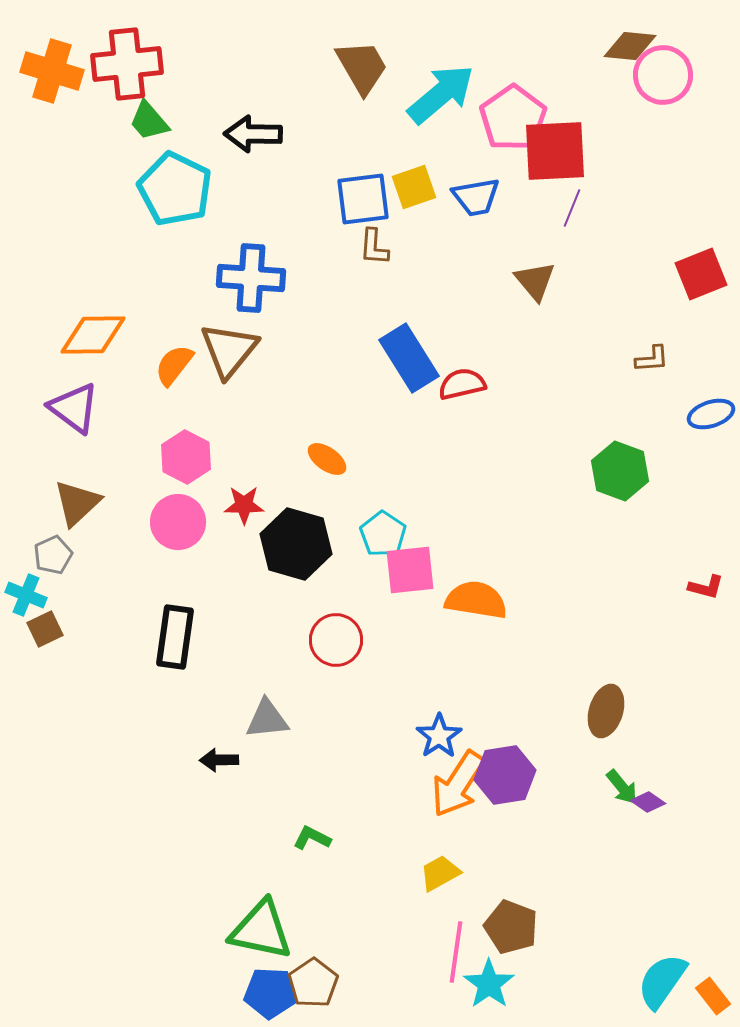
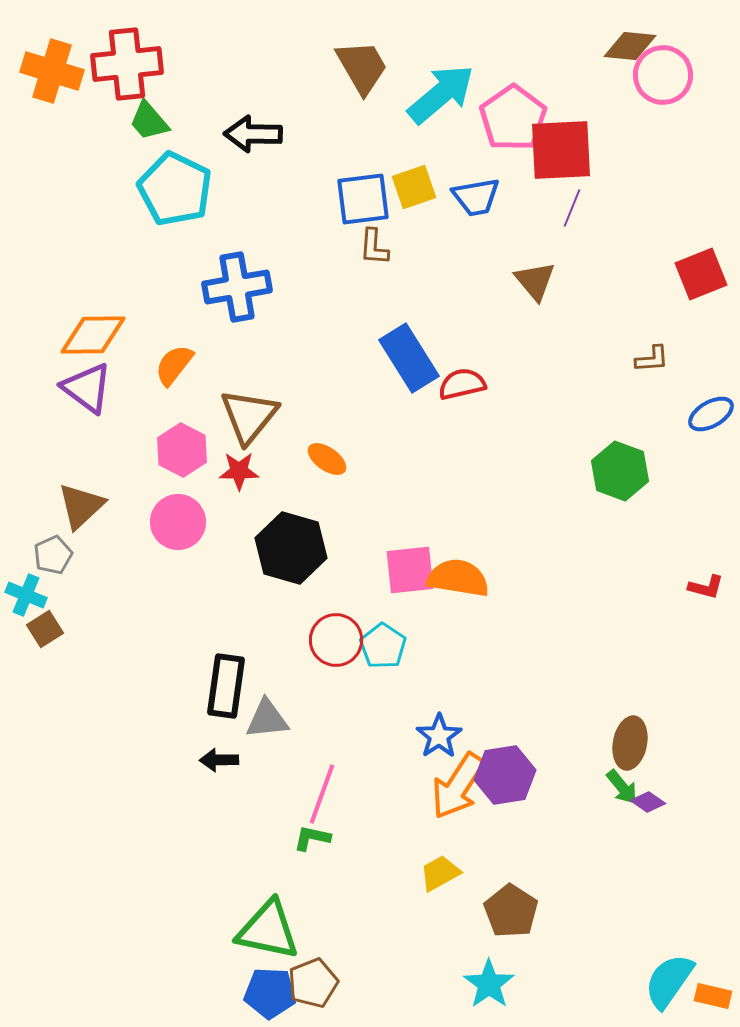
red square at (555, 151): moved 6 px right, 1 px up
blue cross at (251, 278): moved 14 px left, 9 px down; rotated 14 degrees counterclockwise
brown triangle at (229, 350): moved 20 px right, 66 px down
purple triangle at (74, 408): moved 13 px right, 20 px up
blue ellipse at (711, 414): rotated 12 degrees counterclockwise
pink hexagon at (186, 457): moved 4 px left, 7 px up
brown triangle at (77, 503): moved 4 px right, 3 px down
red star at (244, 505): moved 5 px left, 34 px up
cyan pentagon at (383, 534): moved 112 px down
black hexagon at (296, 544): moved 5 px left, 4 px down
orange semicircle at (476, 600): moved 18 px left, 22 px up
brown square at (45, 629): rotated 6 degrees counterclockwise
black rectangle at (175, 637): moved 51 px right, 49 px down
brown ellipse at (606, 711): moved 24 px right, 32 px down; rotated 6 degrees counterclockwise
orange arrow at (458, 784): moved 2 px down
green L-shape at (312, 838): rotated 15 degrees counterclockwise
brown pentagon at (511, 927): moved 16 px up; rotated 12 degrees clockwise
green triangle at (261, 930): moved 7 px right
pink line at (456, 952): moved 134 px left, 158 px up; rotated 12 degrees clockwise
cyan semicircle at (662, 981): moved 7 px right
brown pentagon at (313, 983): rotated 12 degrees clockwise
orange rectangle at (713, 996): rotated 39 degrees counterclockwise
